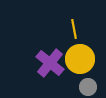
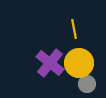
yellow circle: moved 1 px left, 4 px down
gray circle: moved 1 px left, 3 px up
